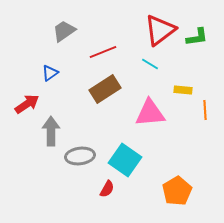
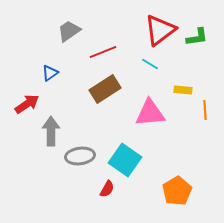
gray trapezoid: moved 5 px right
